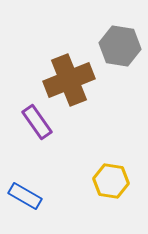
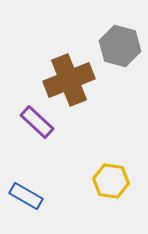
gray hexagon: rotated 6 degrees clockwise
purple rectangle: rotated 12 degrees counterclockwise
blue rectangle: moved 1 px right
